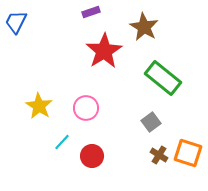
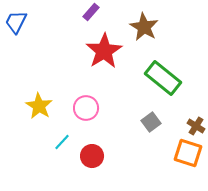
purple rectangle: rotated 30 degrees counterclockwise
brown cross: moved 37 px right, 29 px up
